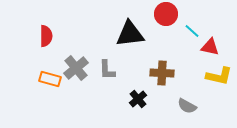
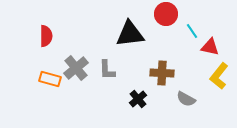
cyan line: rotated 14 degrees clockwise
yellow L-shape: rotated 116 degrees clockwise
gray semicircle: moved 1 px left, 7 px up
